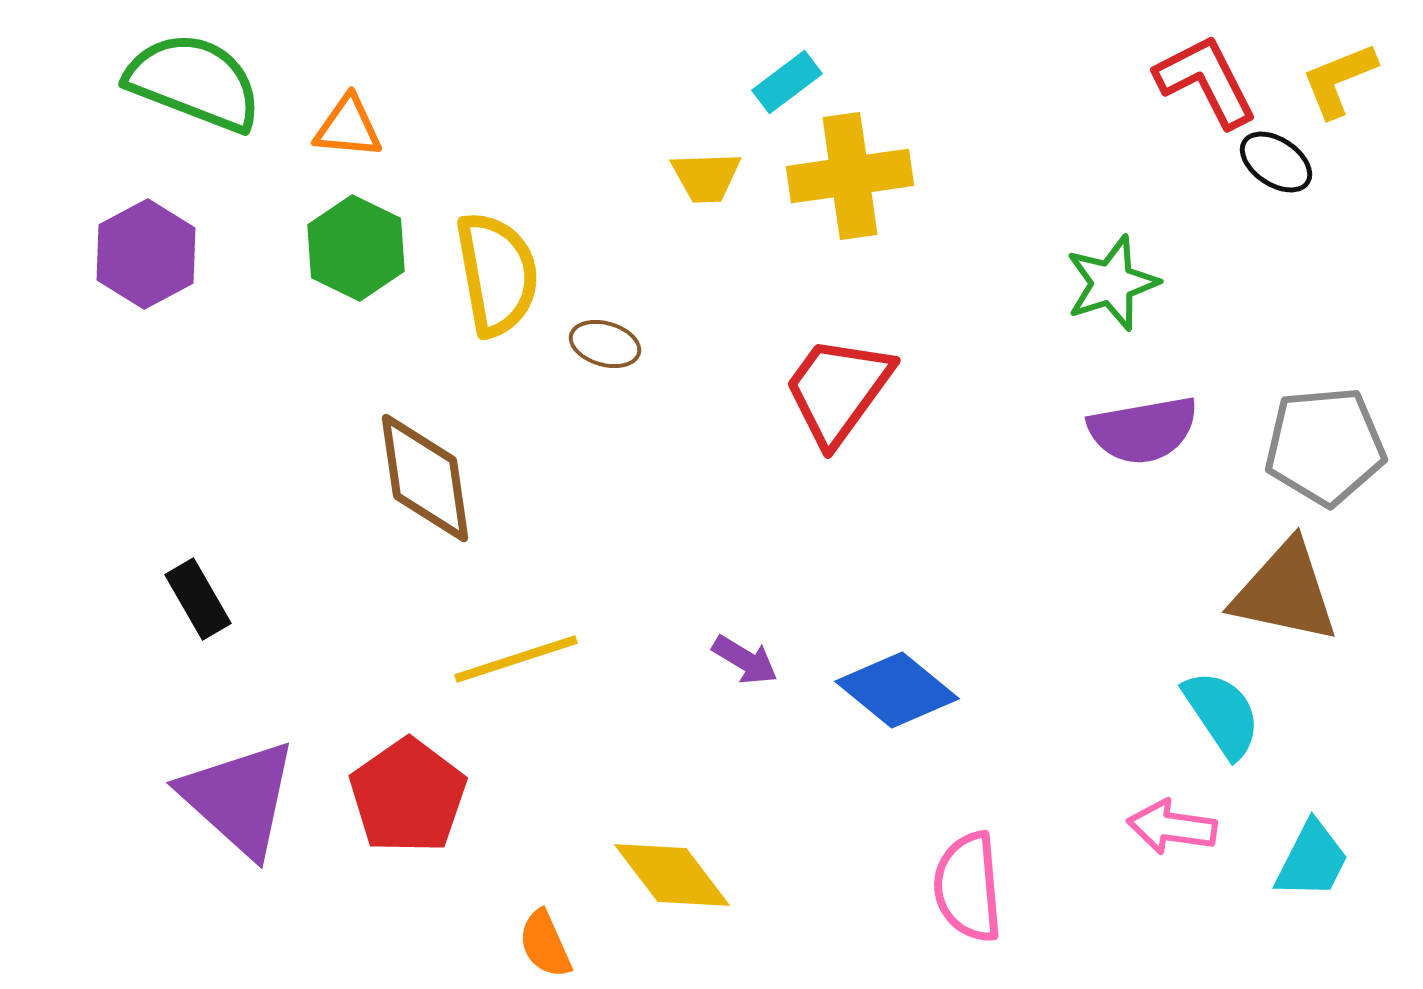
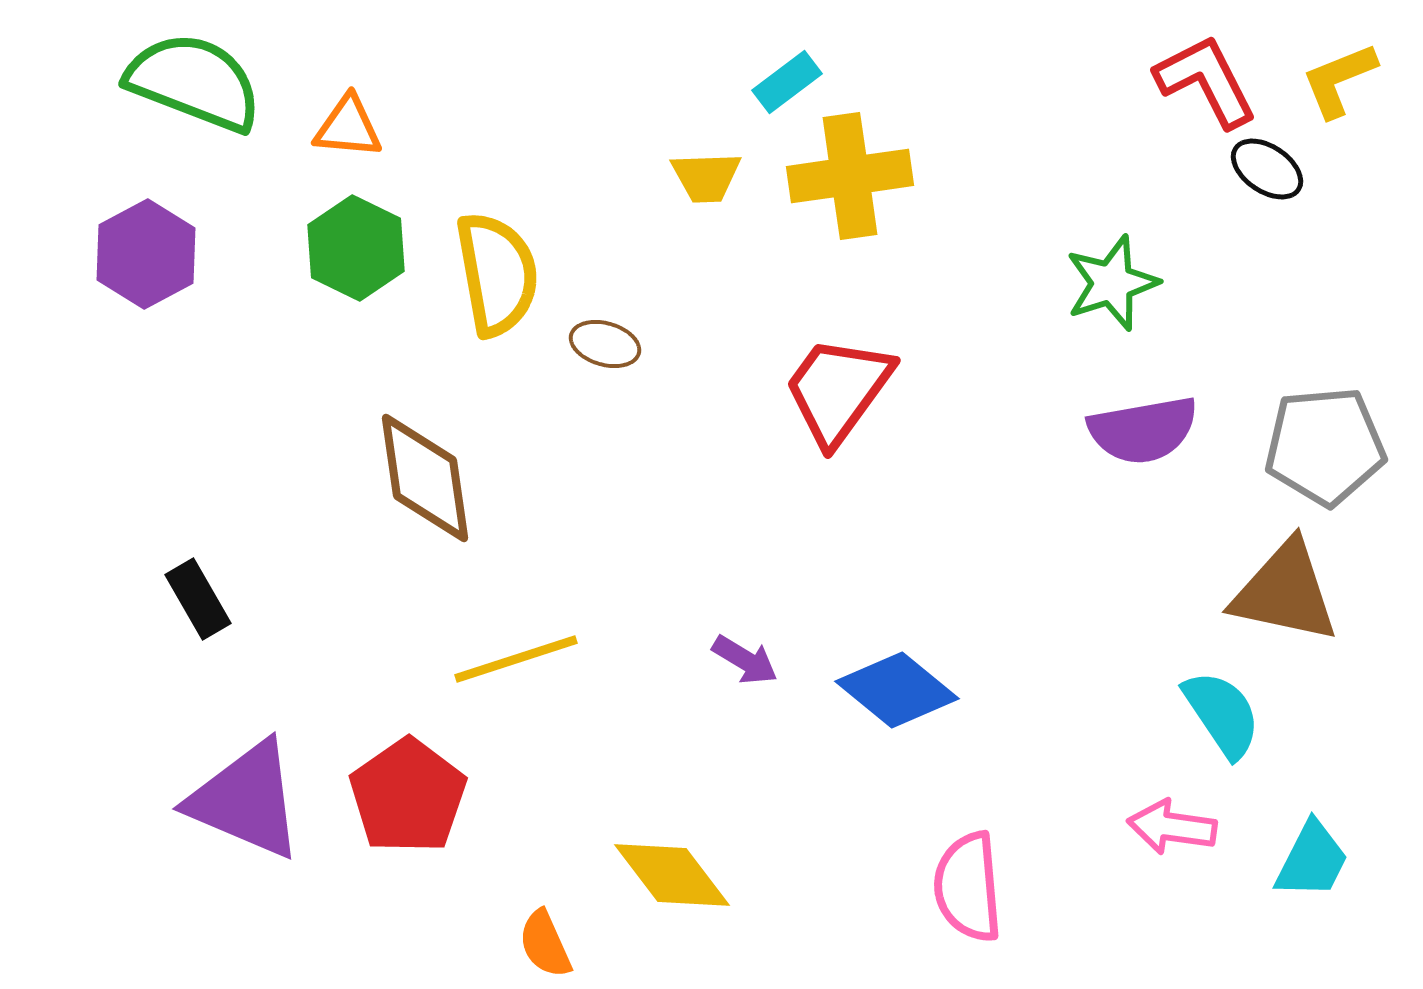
black ellipse: moved 9 px left, 7 px down
purple triangle: moved 7 px right, 2 px down; rotated 19 degrees counterclockwise
